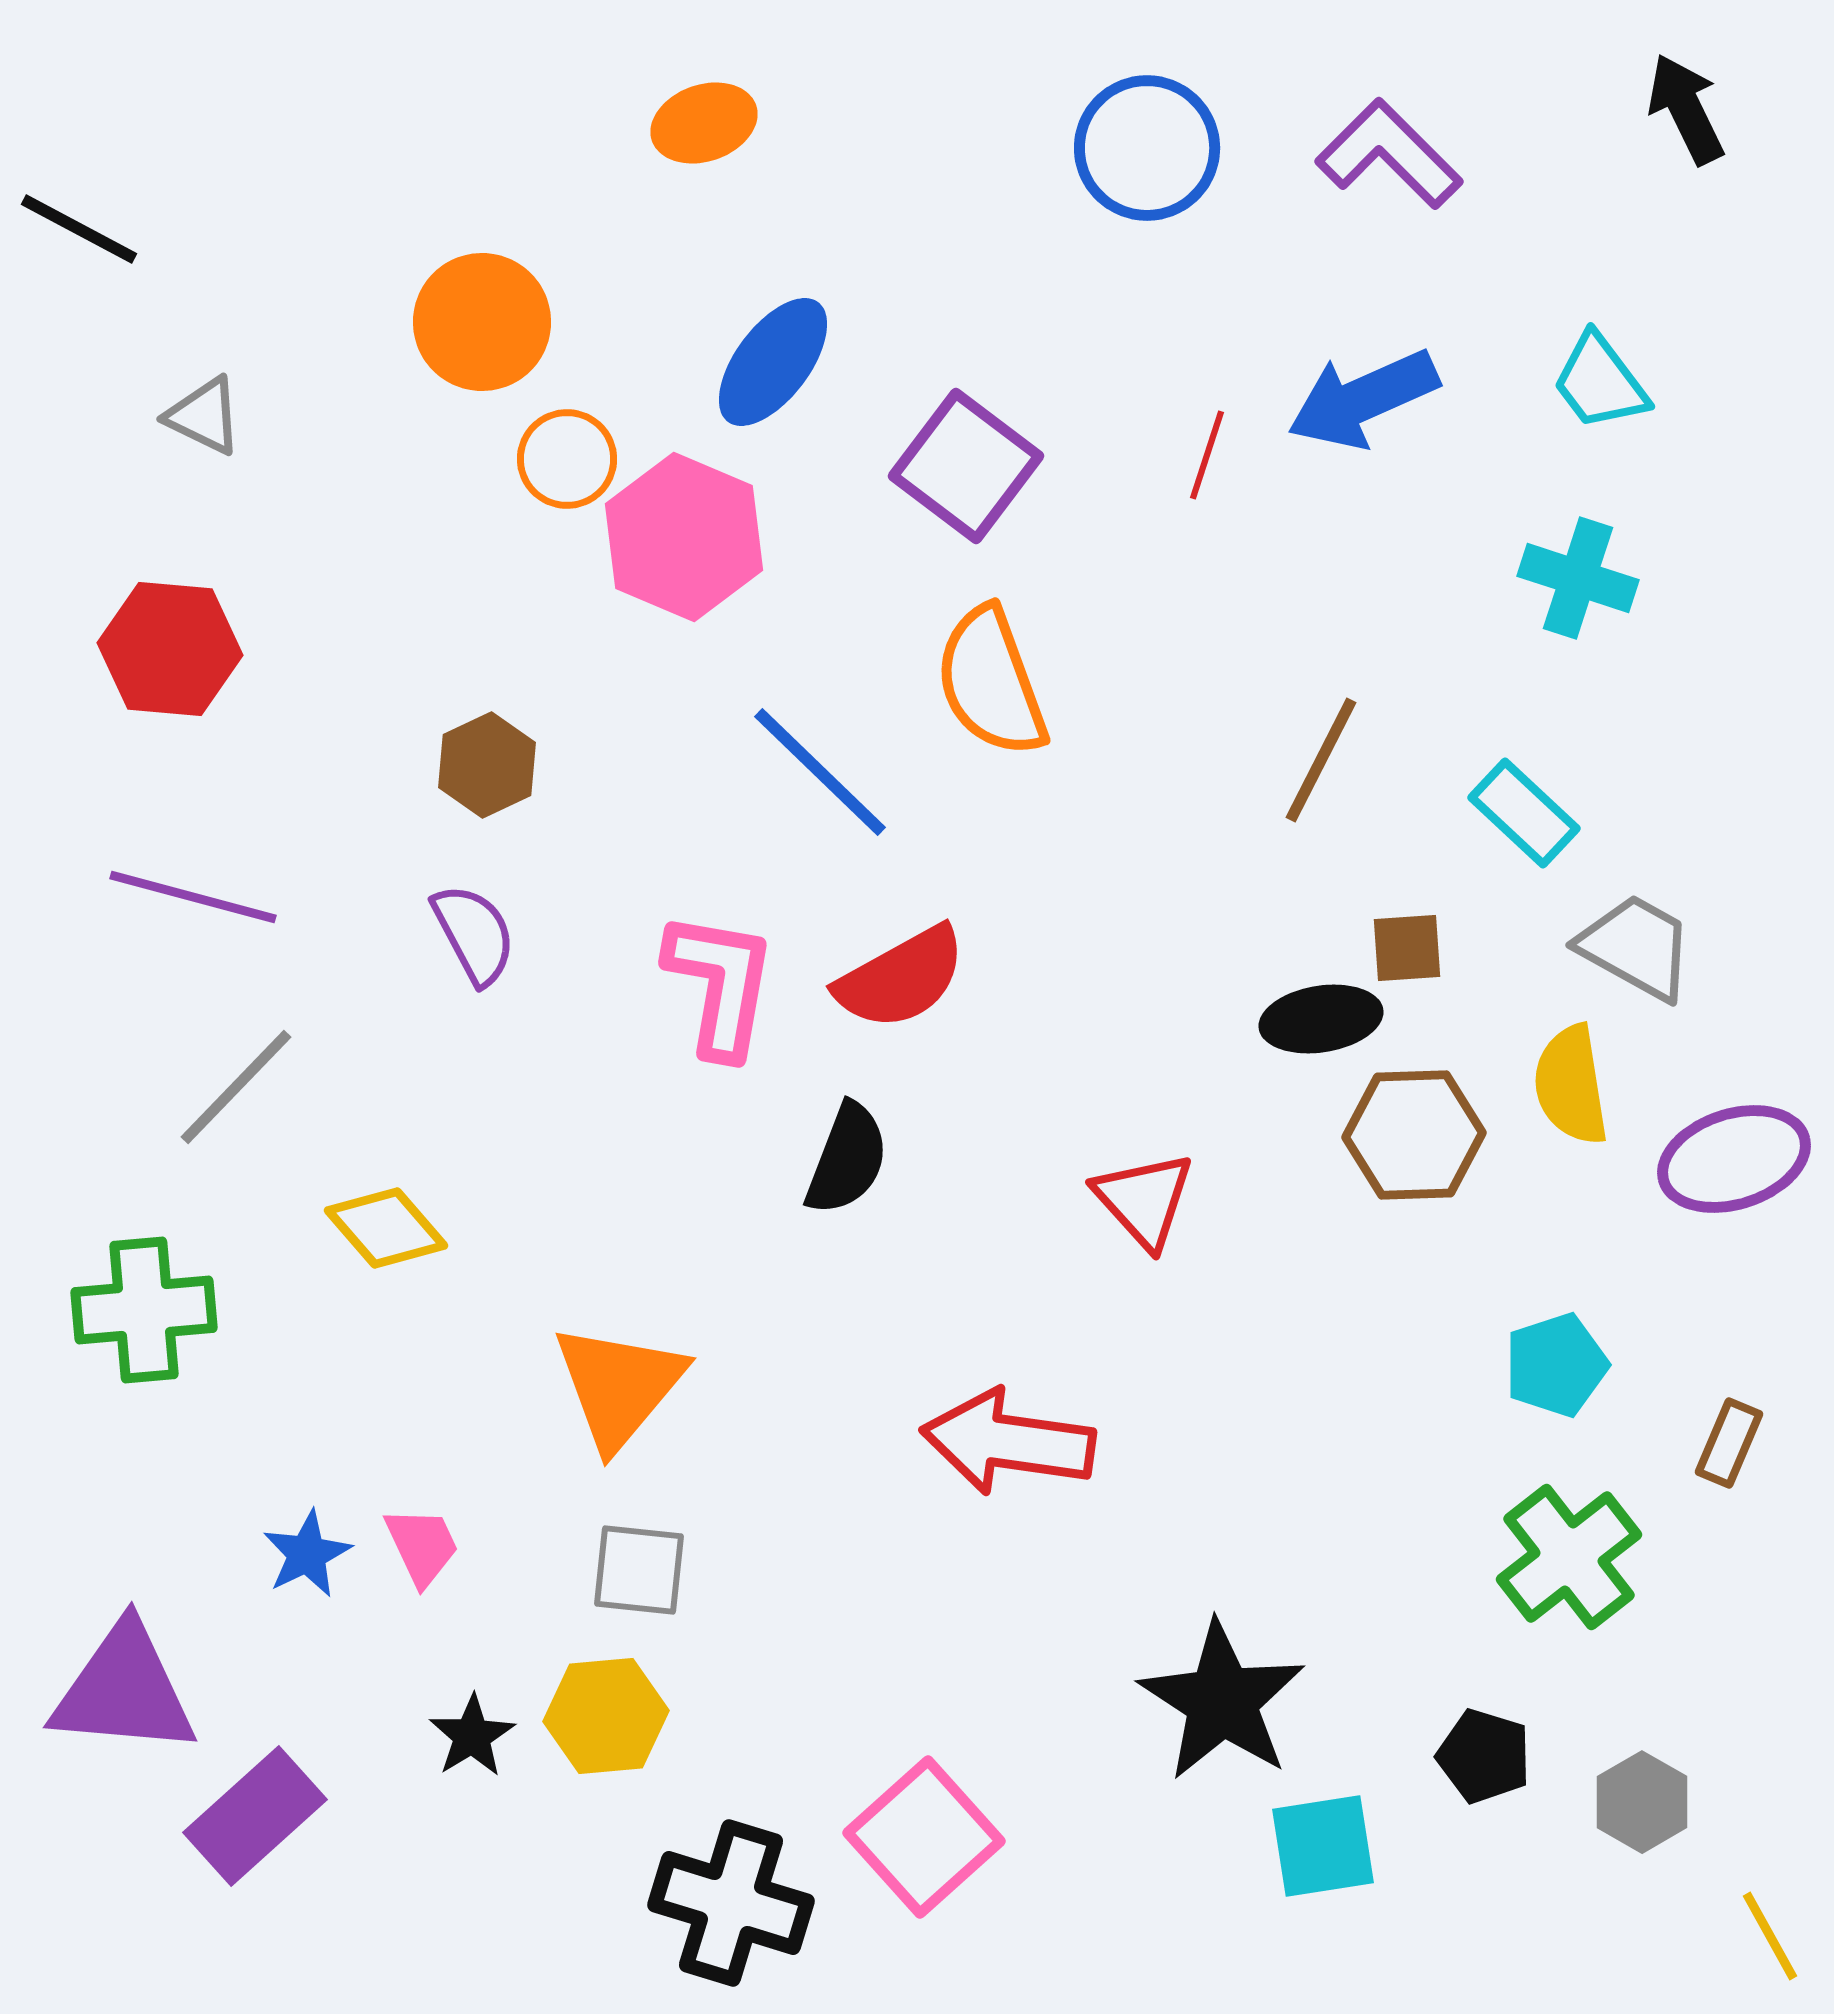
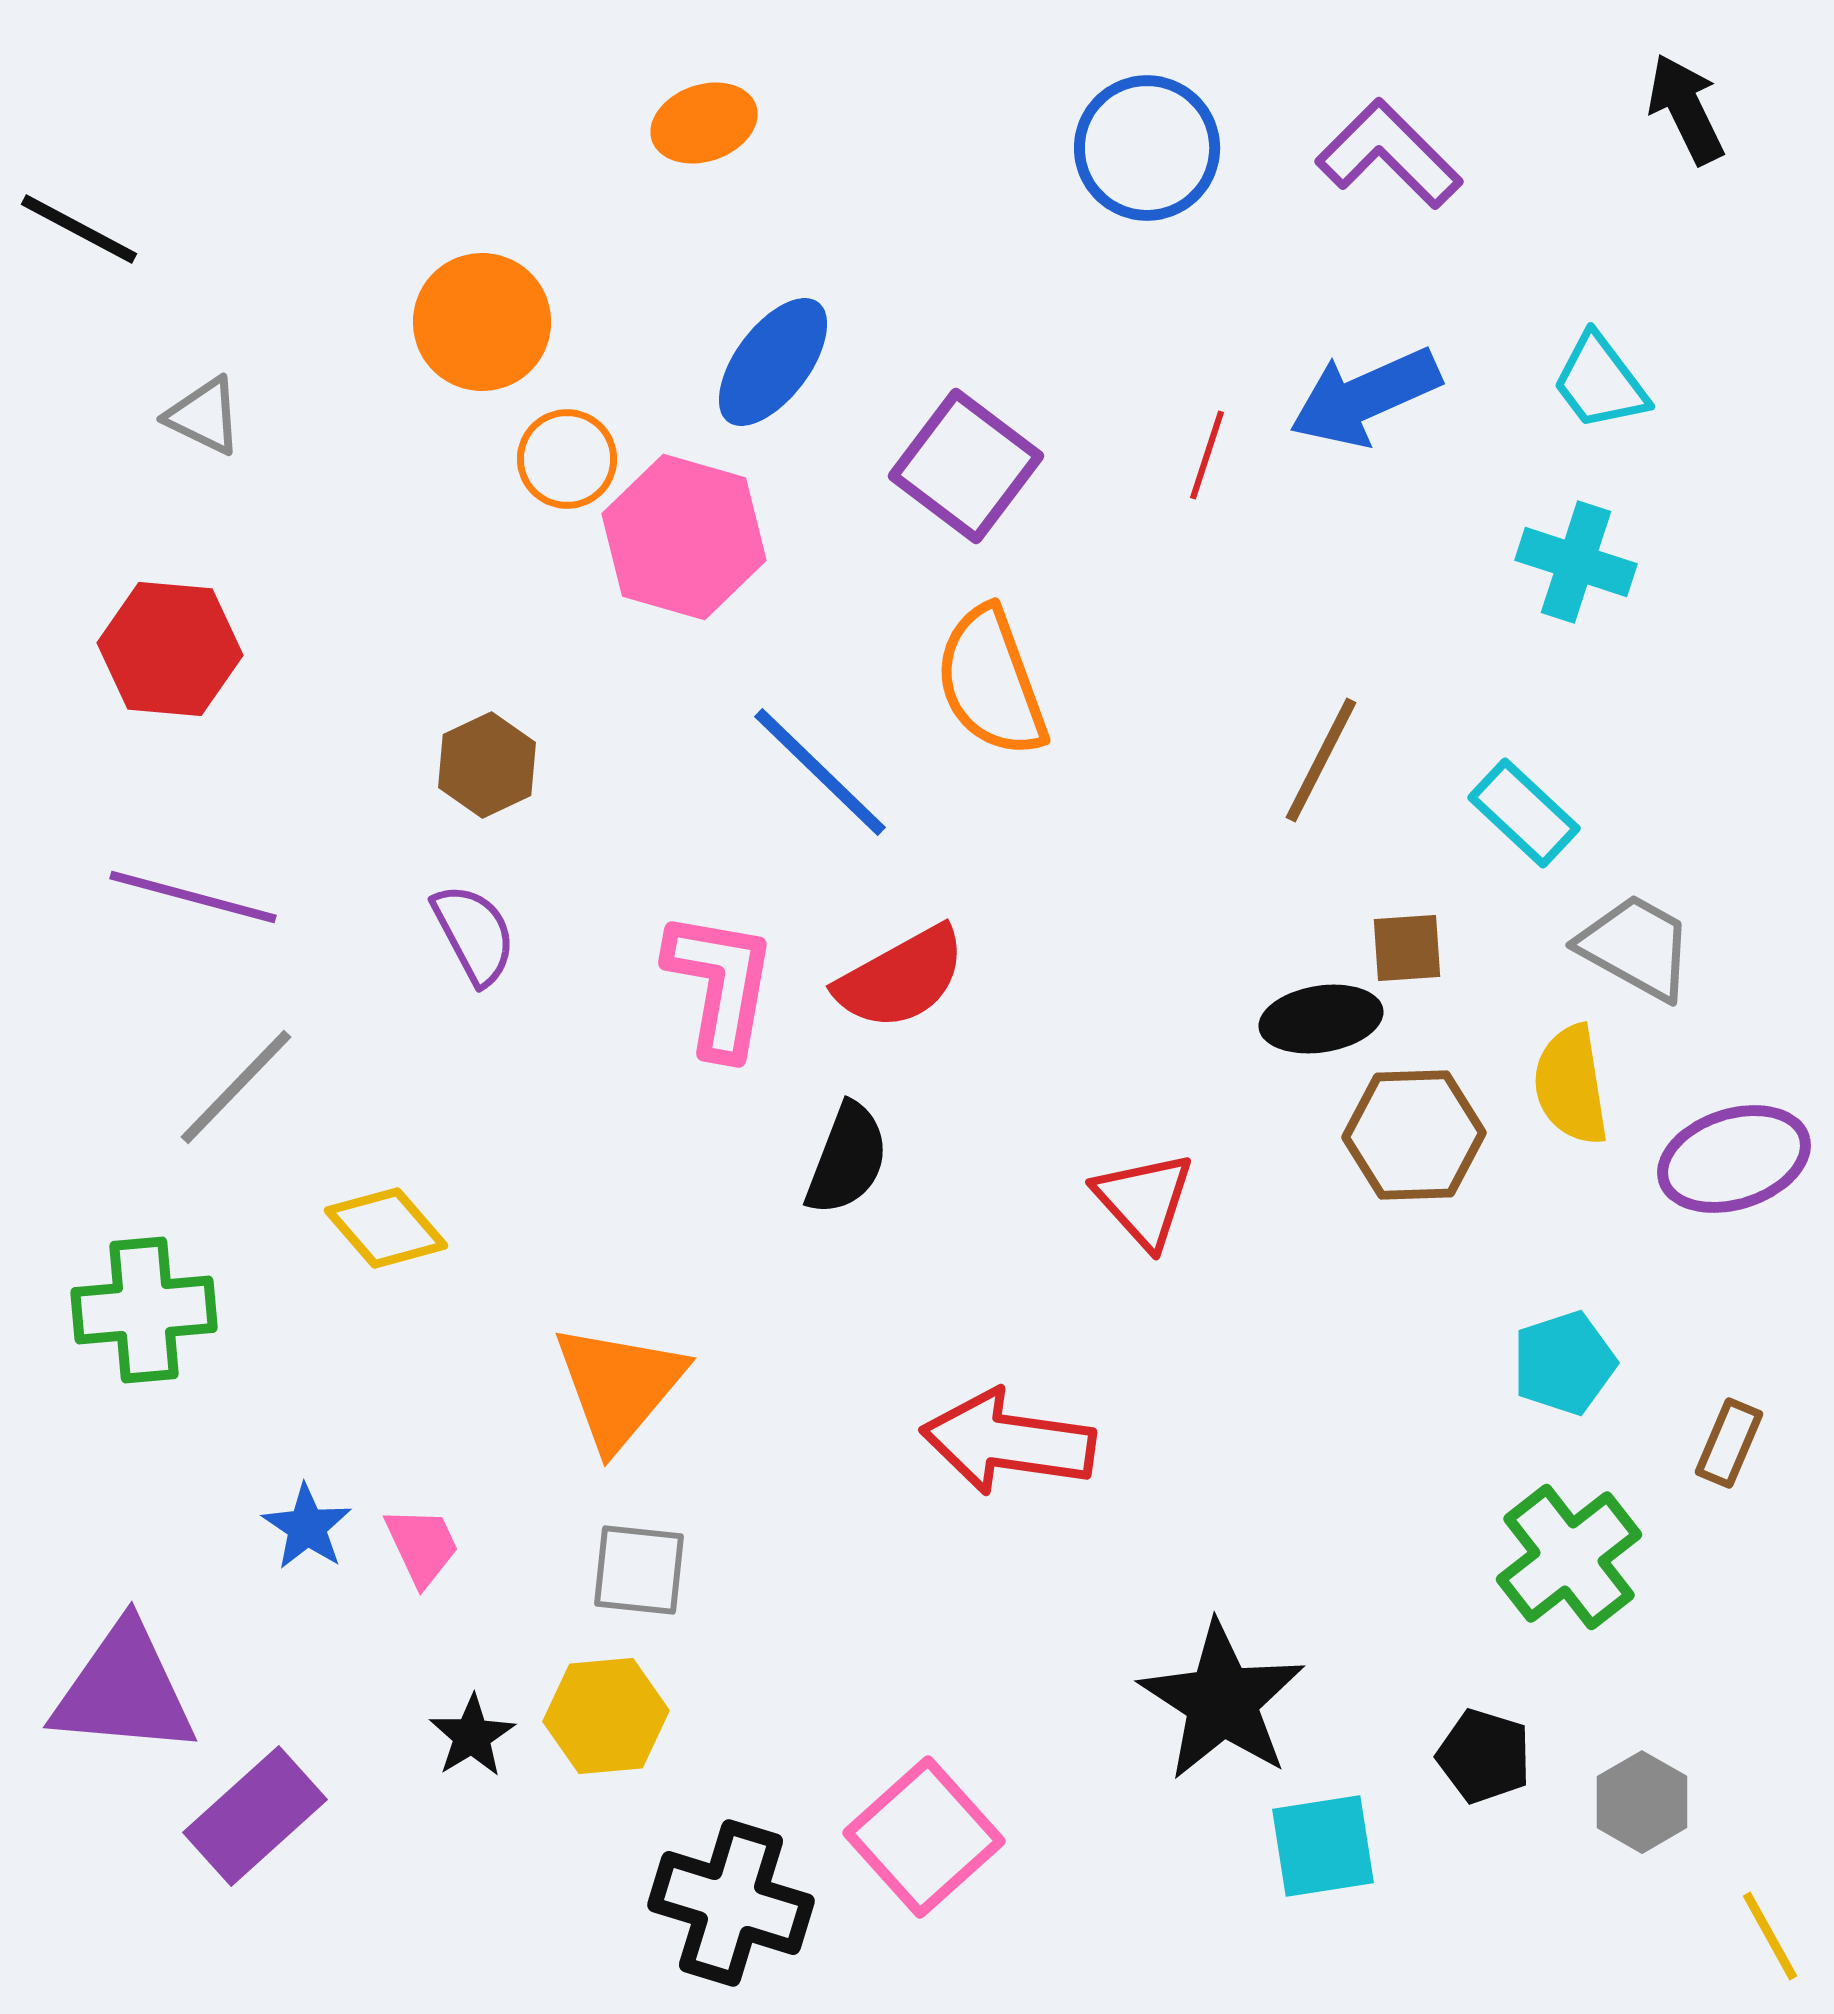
blue arrow at (1363, 399): moved 2 px right, 2 px up
pink hexagon at (684, 537): rotated 7 degrees counterclockwise
cyan cross at (1578, 578): moved 2 px left, 16 px up
cyan pentagon at (1556, 1365): moved 8 px right, 2 px up
blue star at (307, 1554): moved 27 px up; rotated 12 degrees counterclockwise
